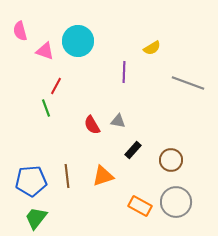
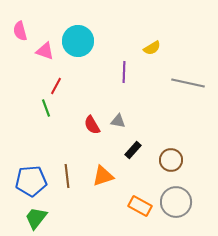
gray line: rotated 8 degrees counterclockwise
